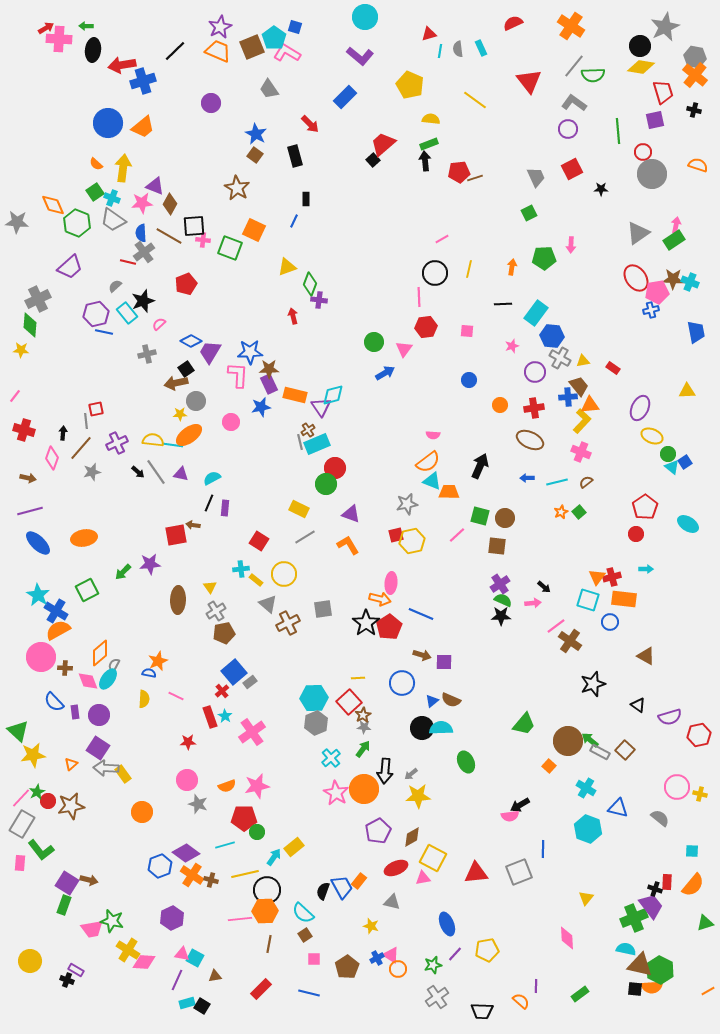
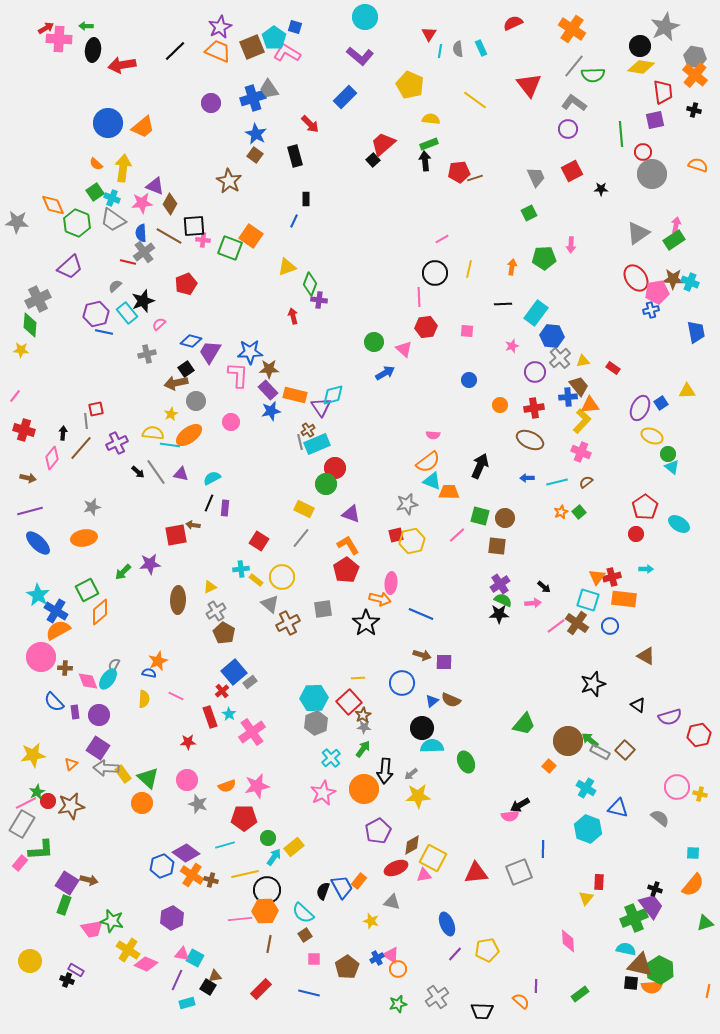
orange cross at (571, 26): moved 1 px right, 3 px down
red triangle at (429, 34): rotated 42 degrees counterclockwise
blue cross at (143, 81): moved 110 px right, 17 px down
red triangle at (529, 81): moved 4 px down
red trapezoid at (663, 92): rotated 10 degrees clockwise
green line at (618, 131): moved 3 px right, 3 px down
red square at (572, 169): moved 2 px down
brown star at (237, 188): moved 8 px left, 7 px up
orange square at (254, 230): moved 3 px left, 6 px down; rotated 10 degrees clockwise
blue diamond at (191, 341): rotated 15 degrees counterclockwise
pink triangle at (404, 349): rotated 24 degrees counterclockwise
gray cross at (560, 358): rotated 20 degrees clockwise
purple rectangle at (269, 384): moved 1 px left, 6 px down; rotated 18 degrees counterclockwise
blue star at (261, 407): moved 10 px right, 4 px down
yellow star at (180, 414): moved 9 px left; rotated 24 degrees counterclockwise
yellow semicircle at (153, 440): moved 7 px up
cyan line at (173, 445): moved 3 px left
pink diamond at (52, 458): rotated 20 degrees clockwise
blue square at (685, 462): moved 24 px left, 59 px up
gray star at (92, 472): moved 35 px down
yellow rectangle at (299, 509): moved 5 px right
cyan ellipse at (688, 524): moved 9 px left
gray line at (305, 537): moved 4 px left, 1 px down; rotated 20 degrees counterclockwise
yellow circle at (284, 574): moved 2 px left, 3 px down
yellow triangle at (210, 587): rotated 40 degrees clockwise
gray triangle at (268, 604): moved 2 px right
black star at (501, 616): moved 2 px left, 2 px up
blue circle at (610, 622): moved 4 px down
red pentagon at (389, 627): moved 43 px left, 57 px up
brown pentagon at (224, 633): rotated 30 degrees counterclockwise
brown cross at (570, 641): moved 7 px right, 18 px up
orange diamond at (100, 653): moved 41 px up
cyan star at (225, 716): moved 4 px right, 2 px up
cyan semicircle at (441, 728): moved 9 px left, 18 px down
green triangle at (18, 731): moved 130 px right, 47 px down
pink star at (336, 793): moved 13 px left; rotated 15 degrees clockwise
pink line at (21, 798): moved 5 px right, 5 px down; rotated 20 degrees clockwise
orange circle at (142, 812): moved 9 px up
green circle at (257, 832): moved 11 px right, 6 px down
brown diamond at (412, 837): moved 8 px down
green L-shape at (41, 850): rotated 56 degrees counterclockwise
cyan square at (692, 851): moved 1 px right, 2 px down
pink rectangle at (20, 863): rotated 35 degrees clockwise
blue hexagon at (160, 866): moved 2 px right
pink triangle at (423, 878): moved 1 px right, 3 px up
red rectangle at (667, 882): moved 68 px left
yellow star at (371, 926): moved 5 px up
pink diamond at (567, 938): moved 1 px right, 3 px down
pink diamond at (144, 962): moved 2 px right, 2 px down; rotated 20 degrees clockwise
green star at (433, 965): moved 35 px left, 39 px down
black square at (635, 989): moved 4 px left, 6 px up
orange line at (708, 991): rotated 48 degrees counterclockwise
black square at (202, 1006): moved 6 px right, 19 px up
